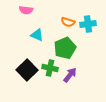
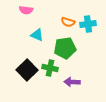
green pentagon: rotated 15 degrees clockwise
purple arrow: moved 2 px right, 7 px down; rotated 126 degrees counterclockwise
